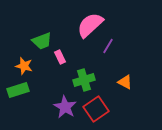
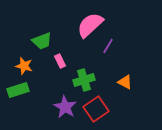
pink rectangle: moved 4 px down
